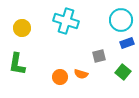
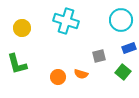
blue rectangle: moved 2 px right, 5 px down
green L-shape: rotated 25 degrees counterclockwise
orange circle: moved 2 px left
